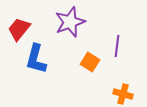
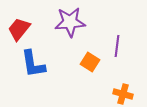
purple star: rotated 16 degrees clockwise
blue L-shape: moved 3 px left, 5 px down; rotated 24 degrees counterclockwise
